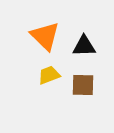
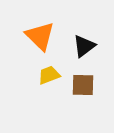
orange triangle: moved 5 px left
black triangle: rotated 35 degrees counterclockwise
